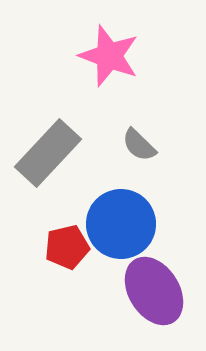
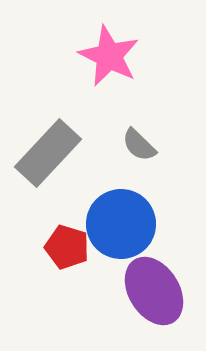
pink star: rotated 6 degrees clockwise
red pentagon: rotated 30 degrees clockwise
